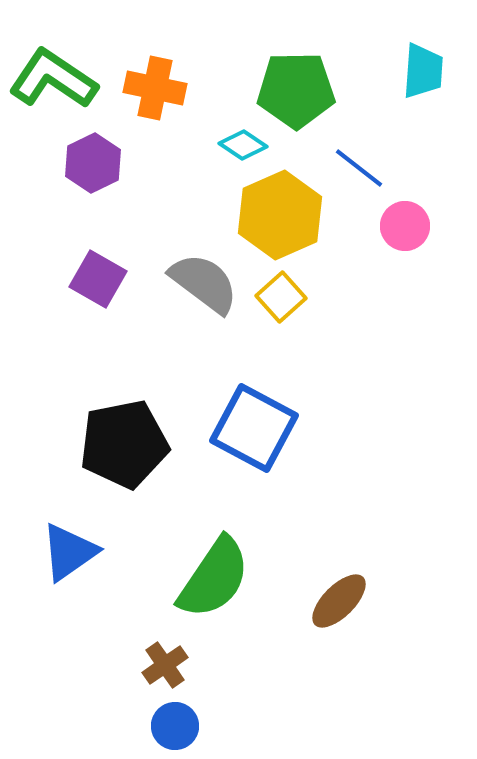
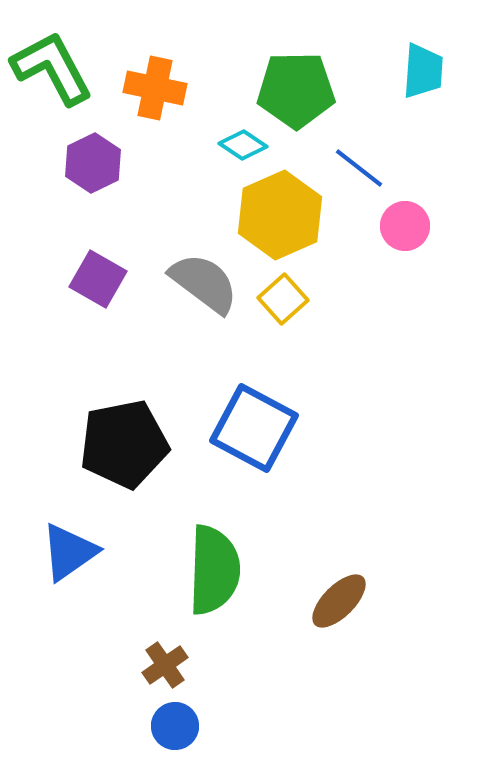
green L-shape: moved 1 px left, 11 px up; rotated 28 degrees clockwise
yellow square: moved 2 px right, 2 px down
green semicircle: moved 8 px up; rotated 32 degrees counterclockwise
